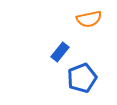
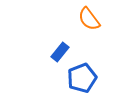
orange semicircle: rotated 65 degrees clockwise
